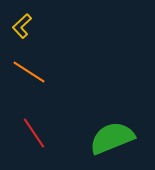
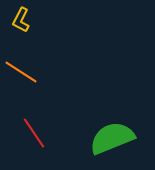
yellow L-shape: moved 1 px left, 6 px up; rotated 20 degrees counterclockwise
orange line: moved 8 px left
